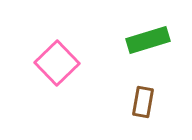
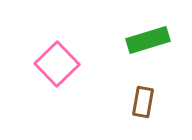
pink square: moved 1 px down
